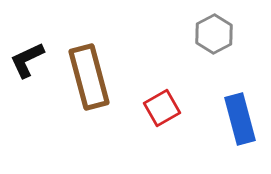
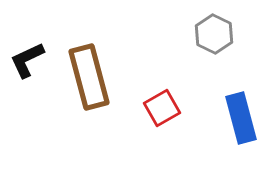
gray hexagon: rotated 6 degrees counterclockwise
blue rectangle: moved 1 px right, 1 px up
